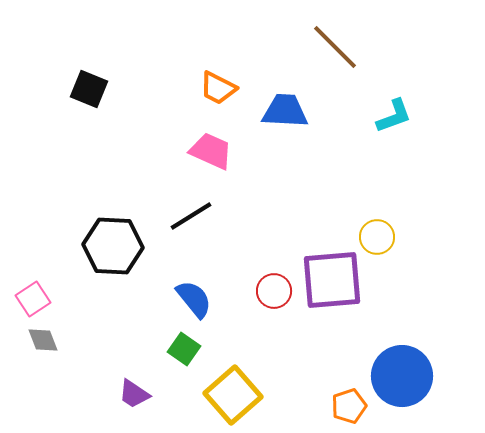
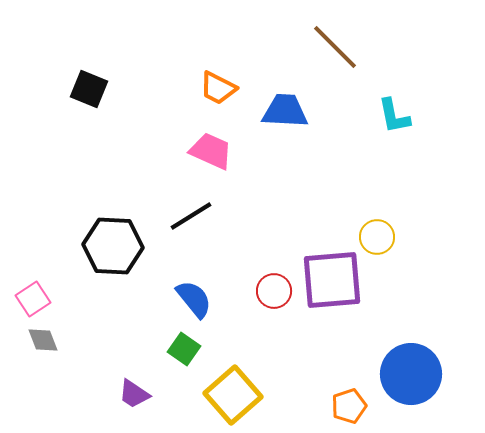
cyan L-shape: rotated 99 degrees clockwise
blue circle: moved 9 px right, 2 px up
